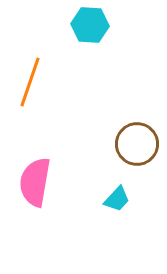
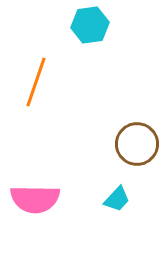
cyan hexagon: rotated 12 degrees counterclockwise
orange line: moved 6 px right
pink semicircle: moved 17 px down; rotated 99 degrees counterclockwise
